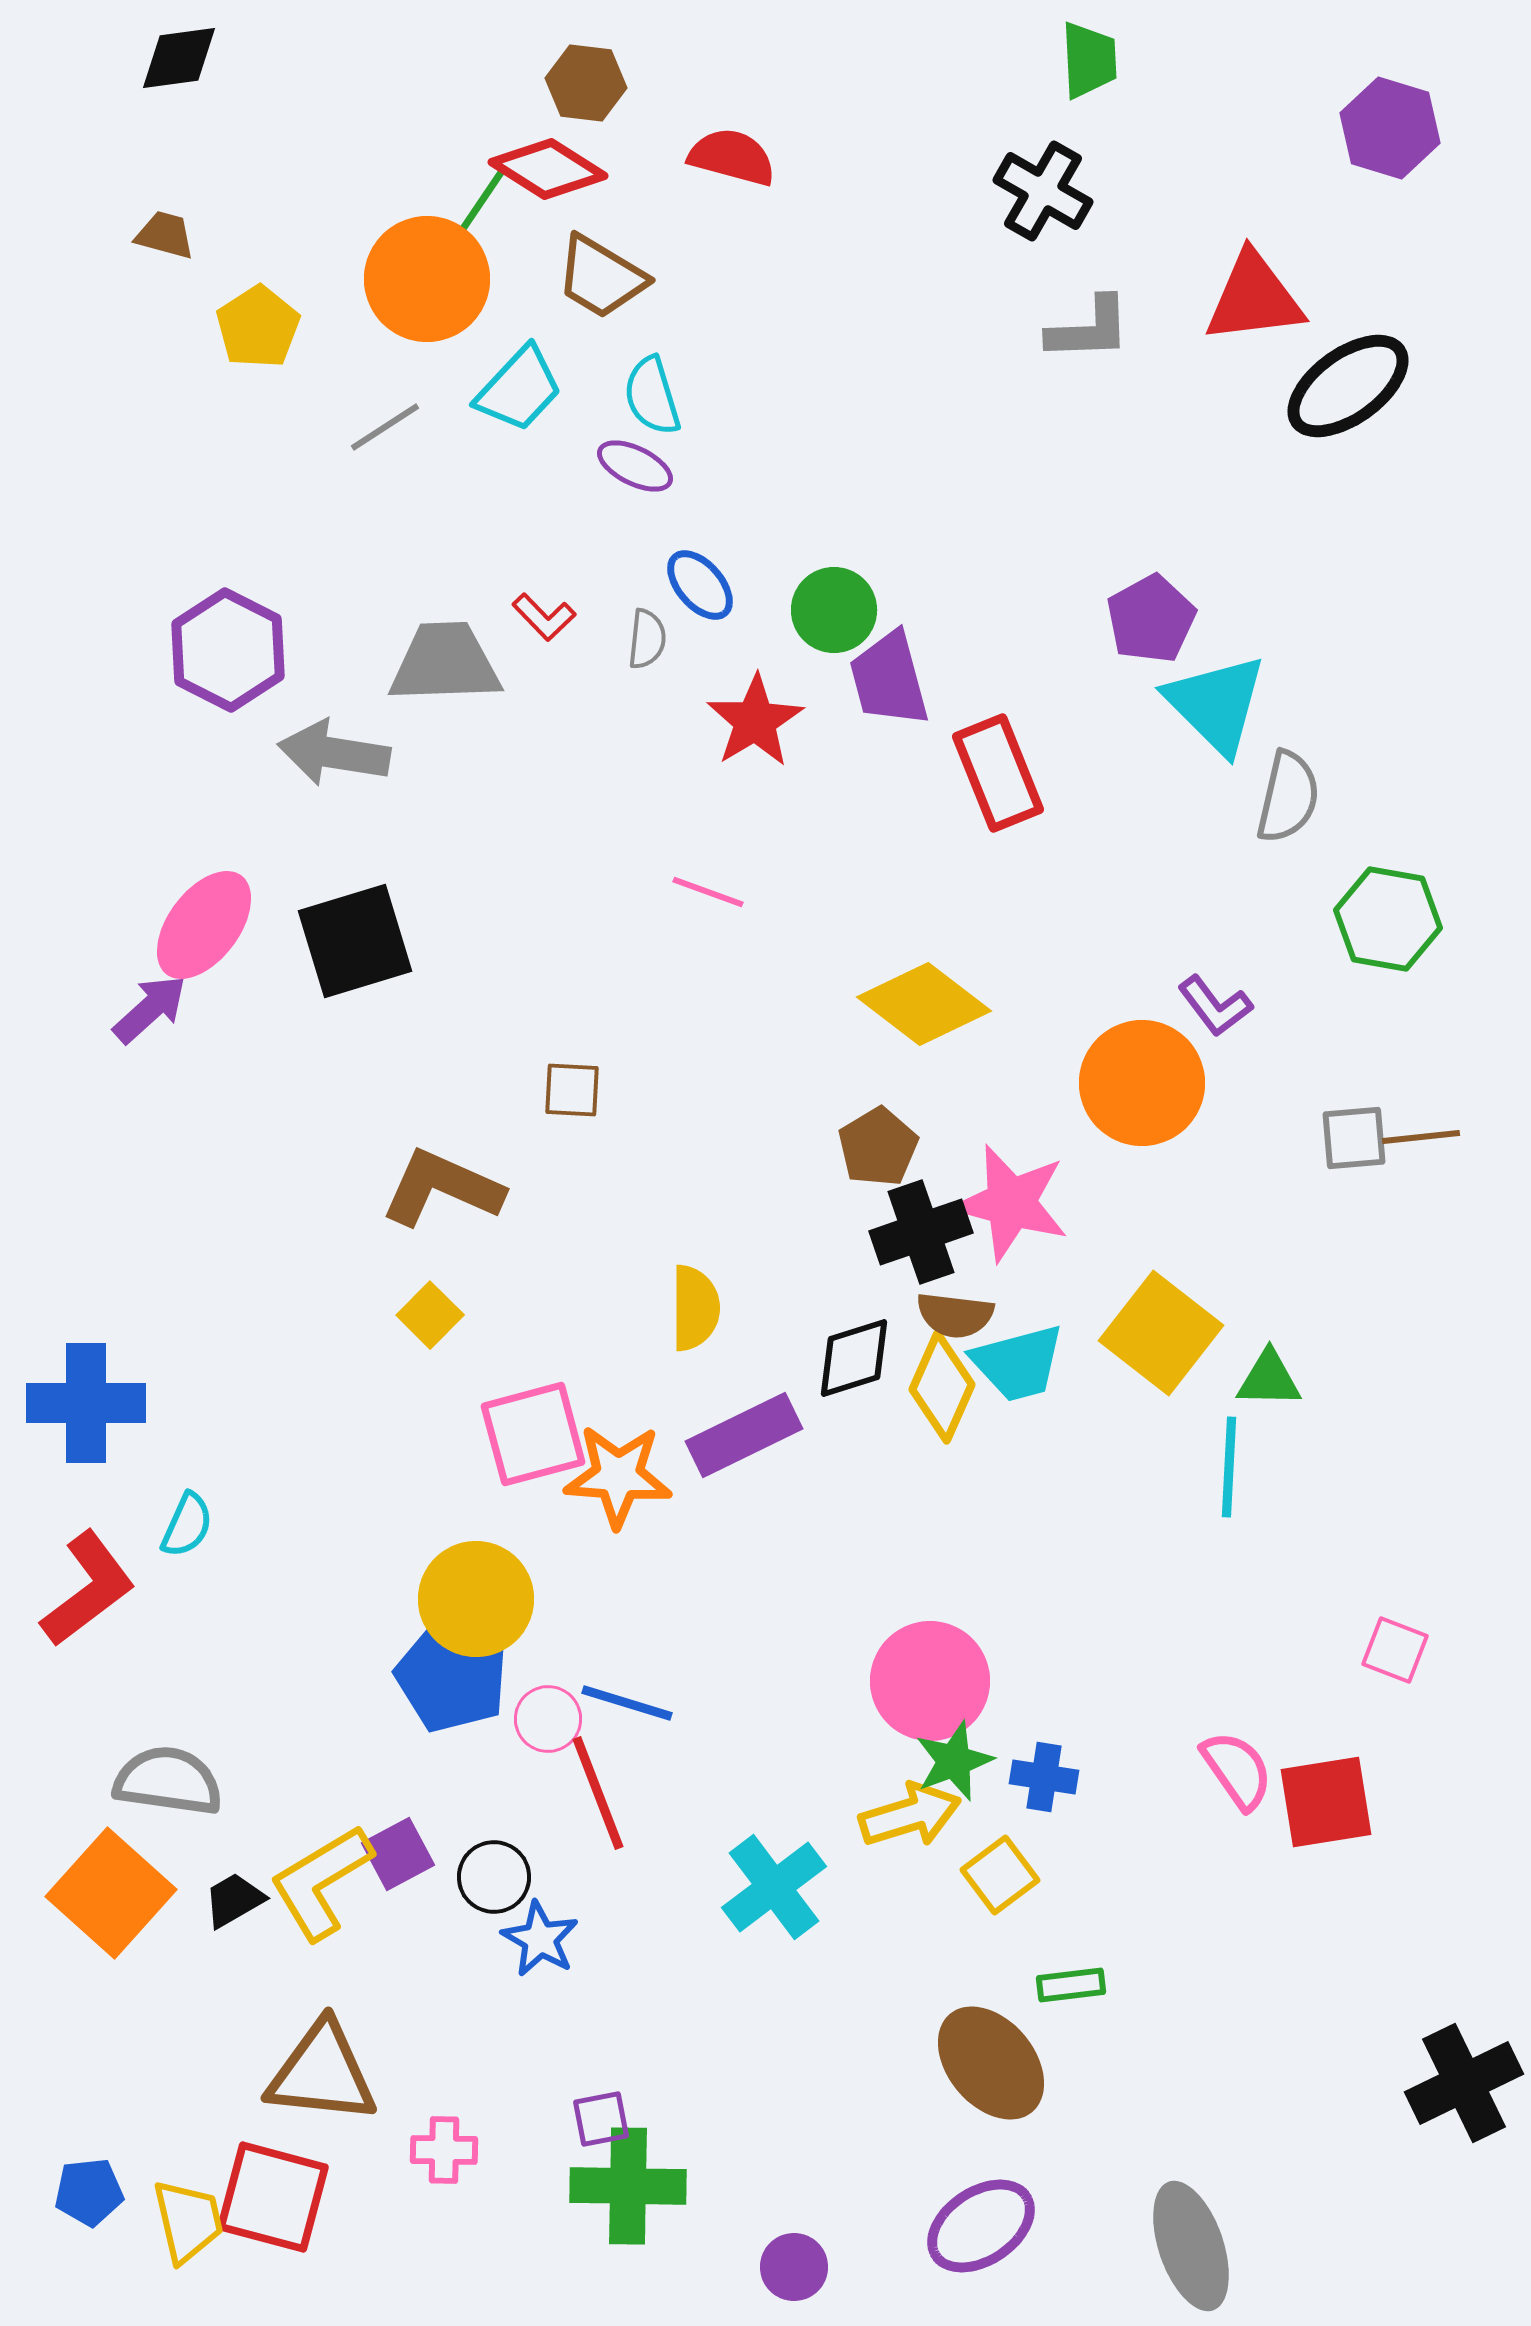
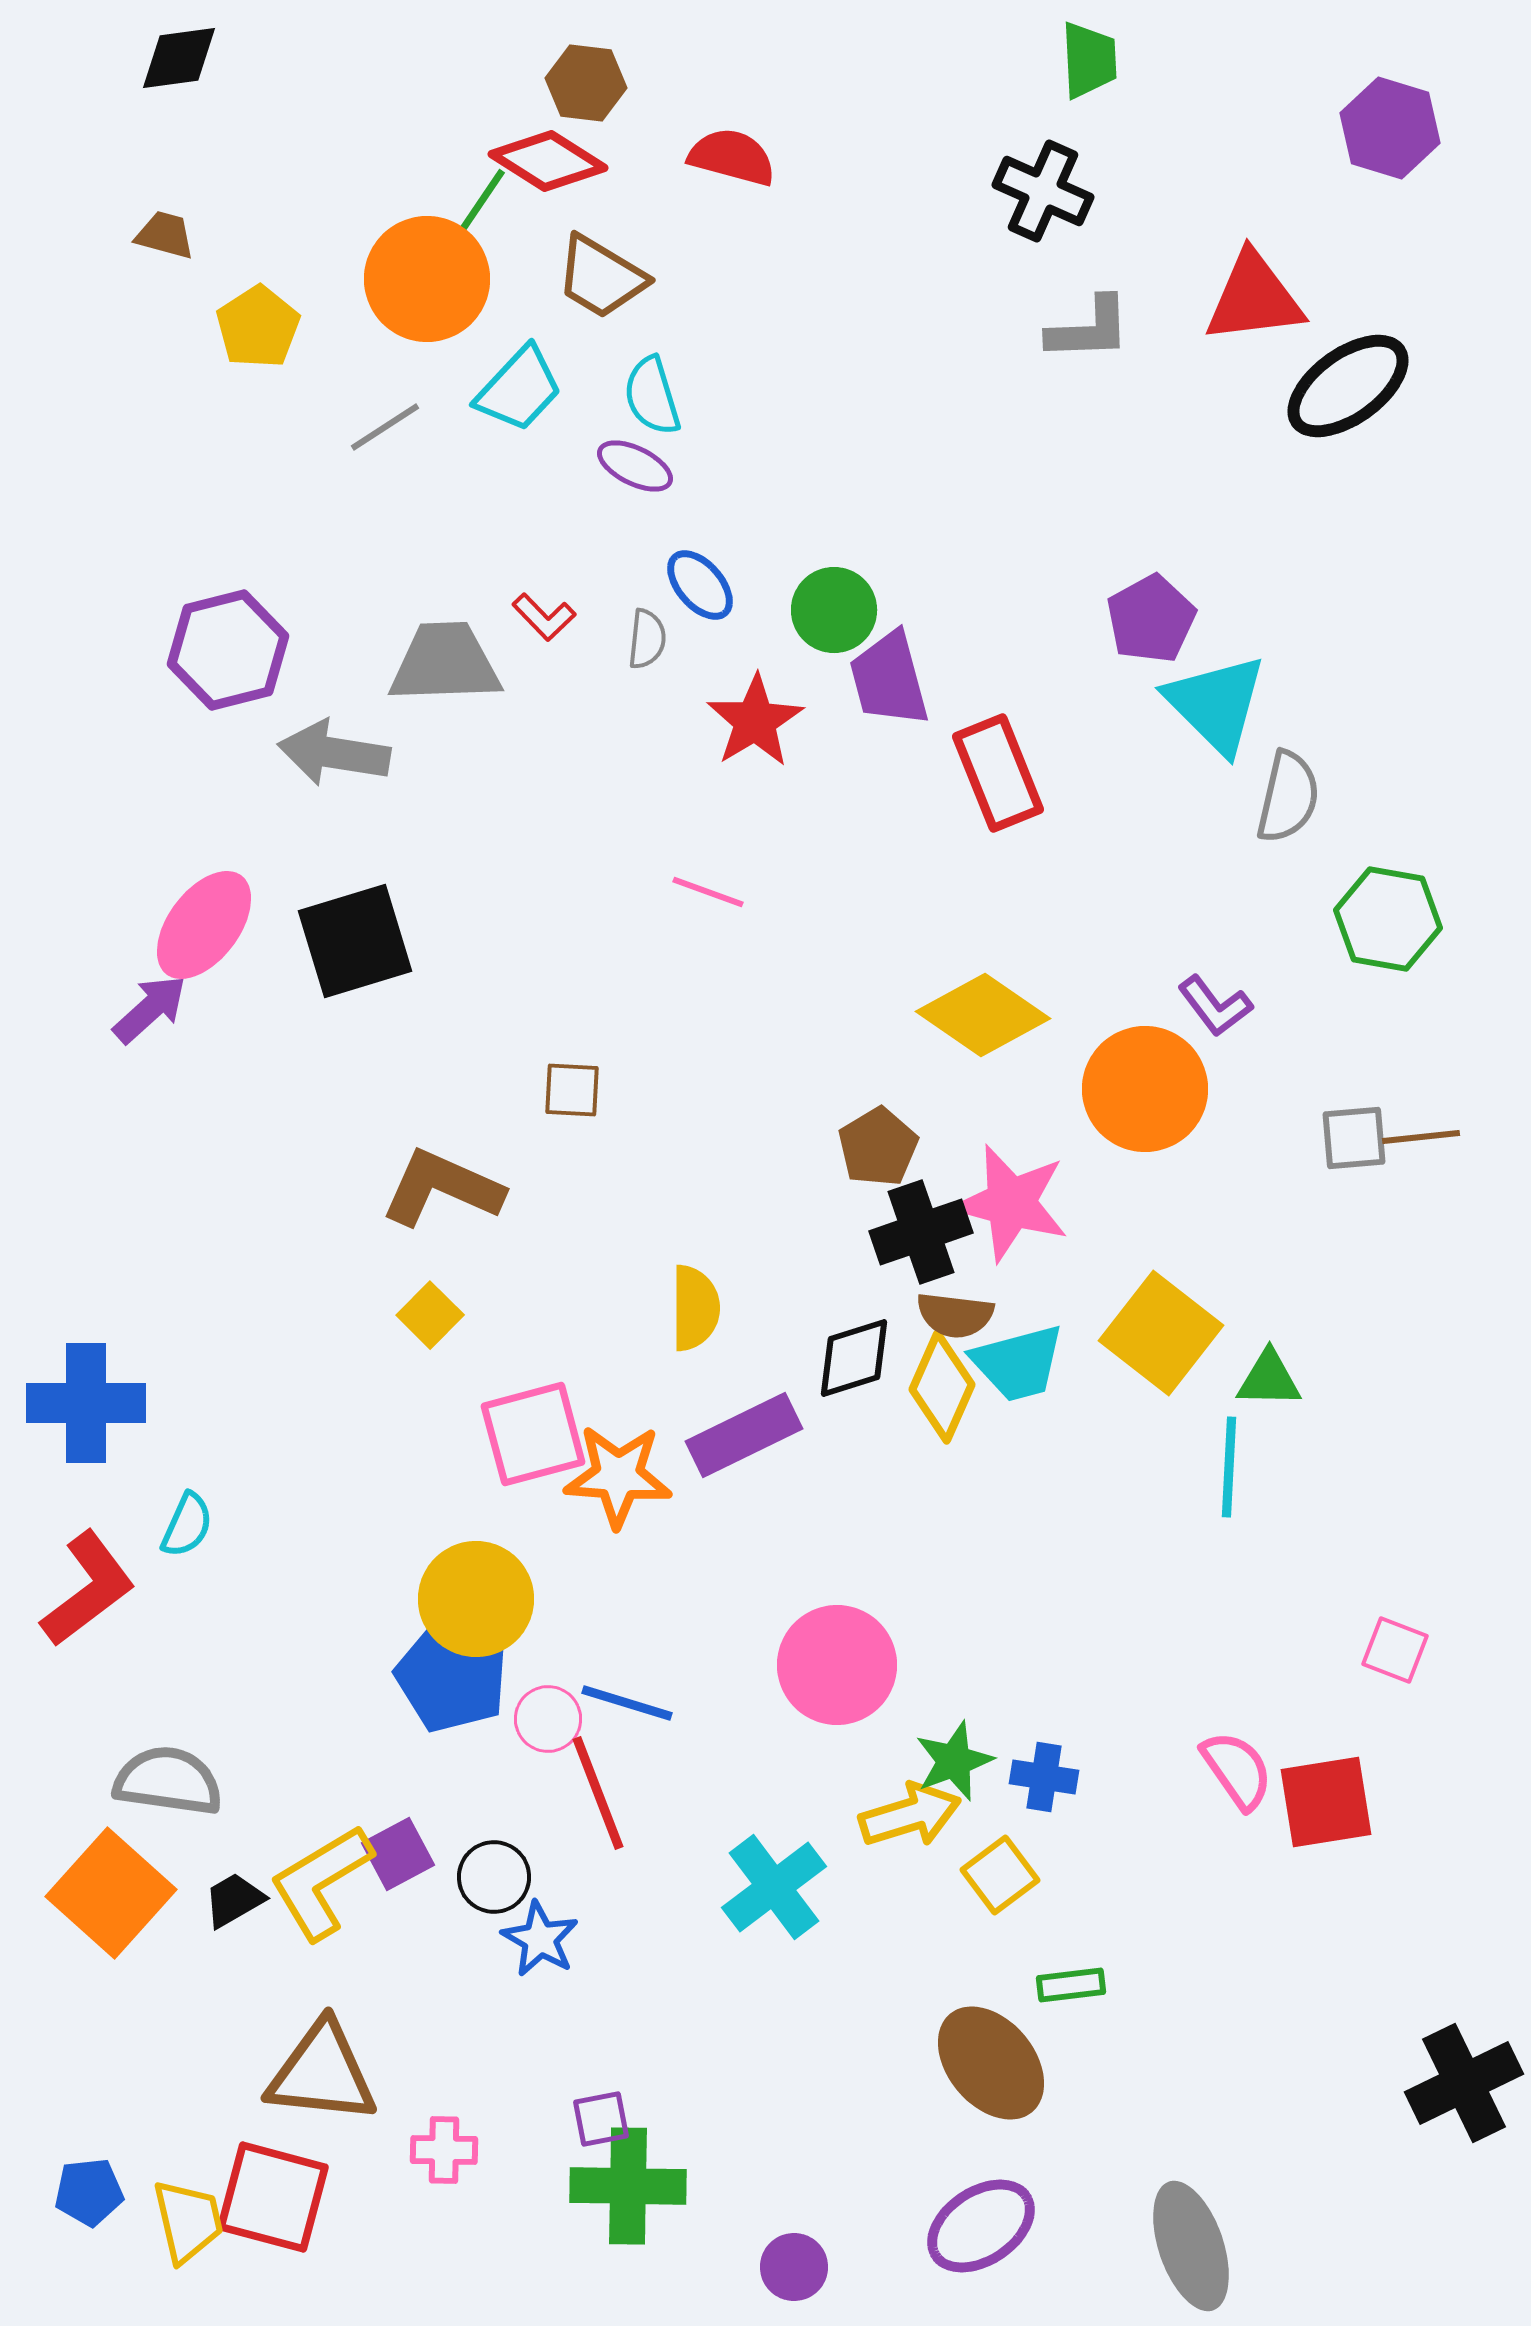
red diamond at (548, 169): moved 8 px up
black cross at (1043, 191): rotated 6 degrees counterclockwise
purple hexagon at (228, 650): rotated 19 degrees clockwise
yellow diamond at (924, 1004): moved 59 px right, 11 px down; rotated 3 degrees counterclockwise
orange circle at (1142, 1083): moved 3 px right, 6 px down
pink circle at (930, 1681): moved 93 px left, 16 px up
